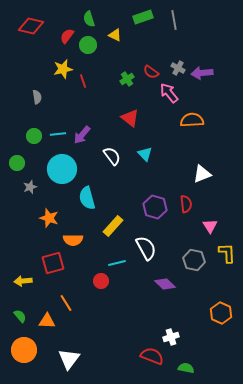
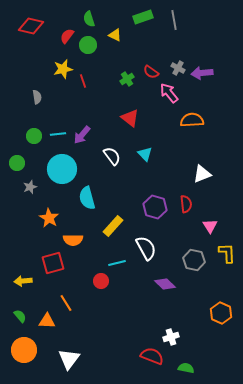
orange star at (49, 218): rotated 12 degrees clockwise
